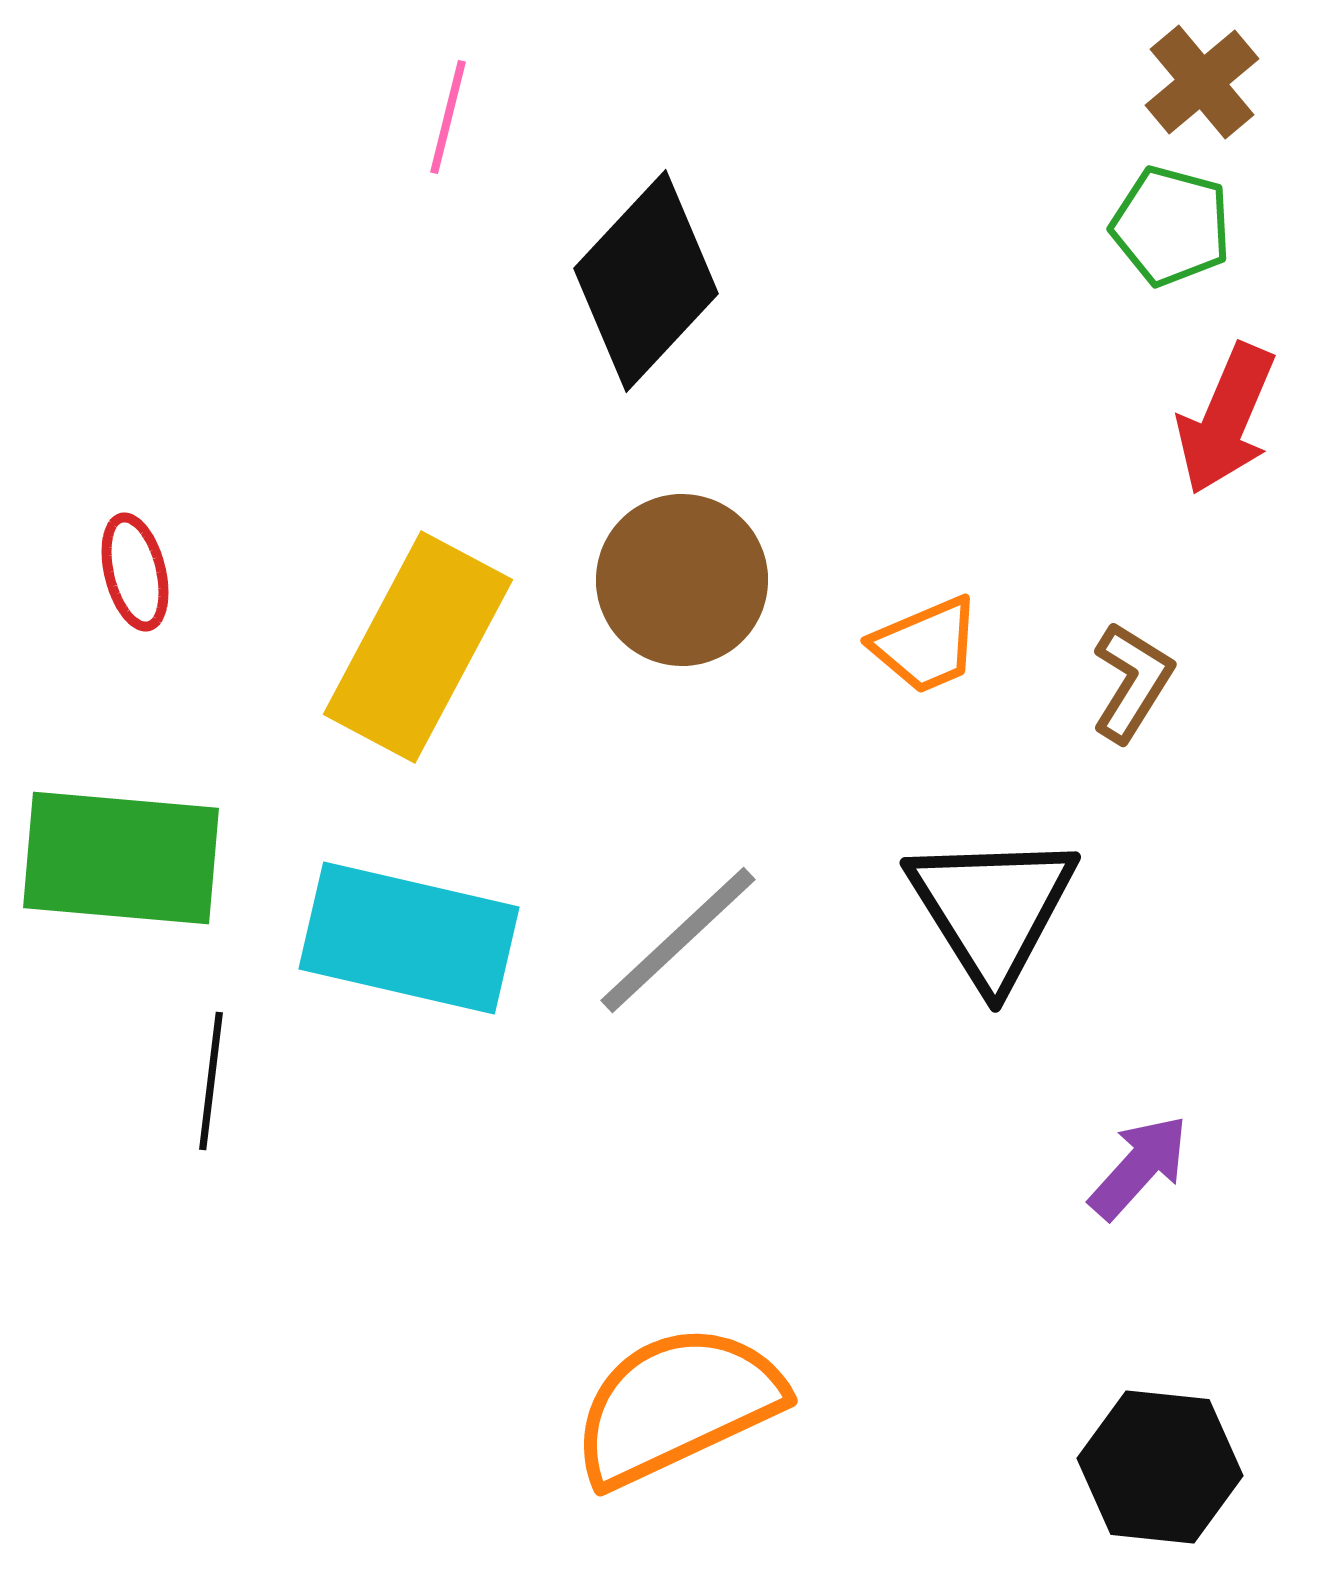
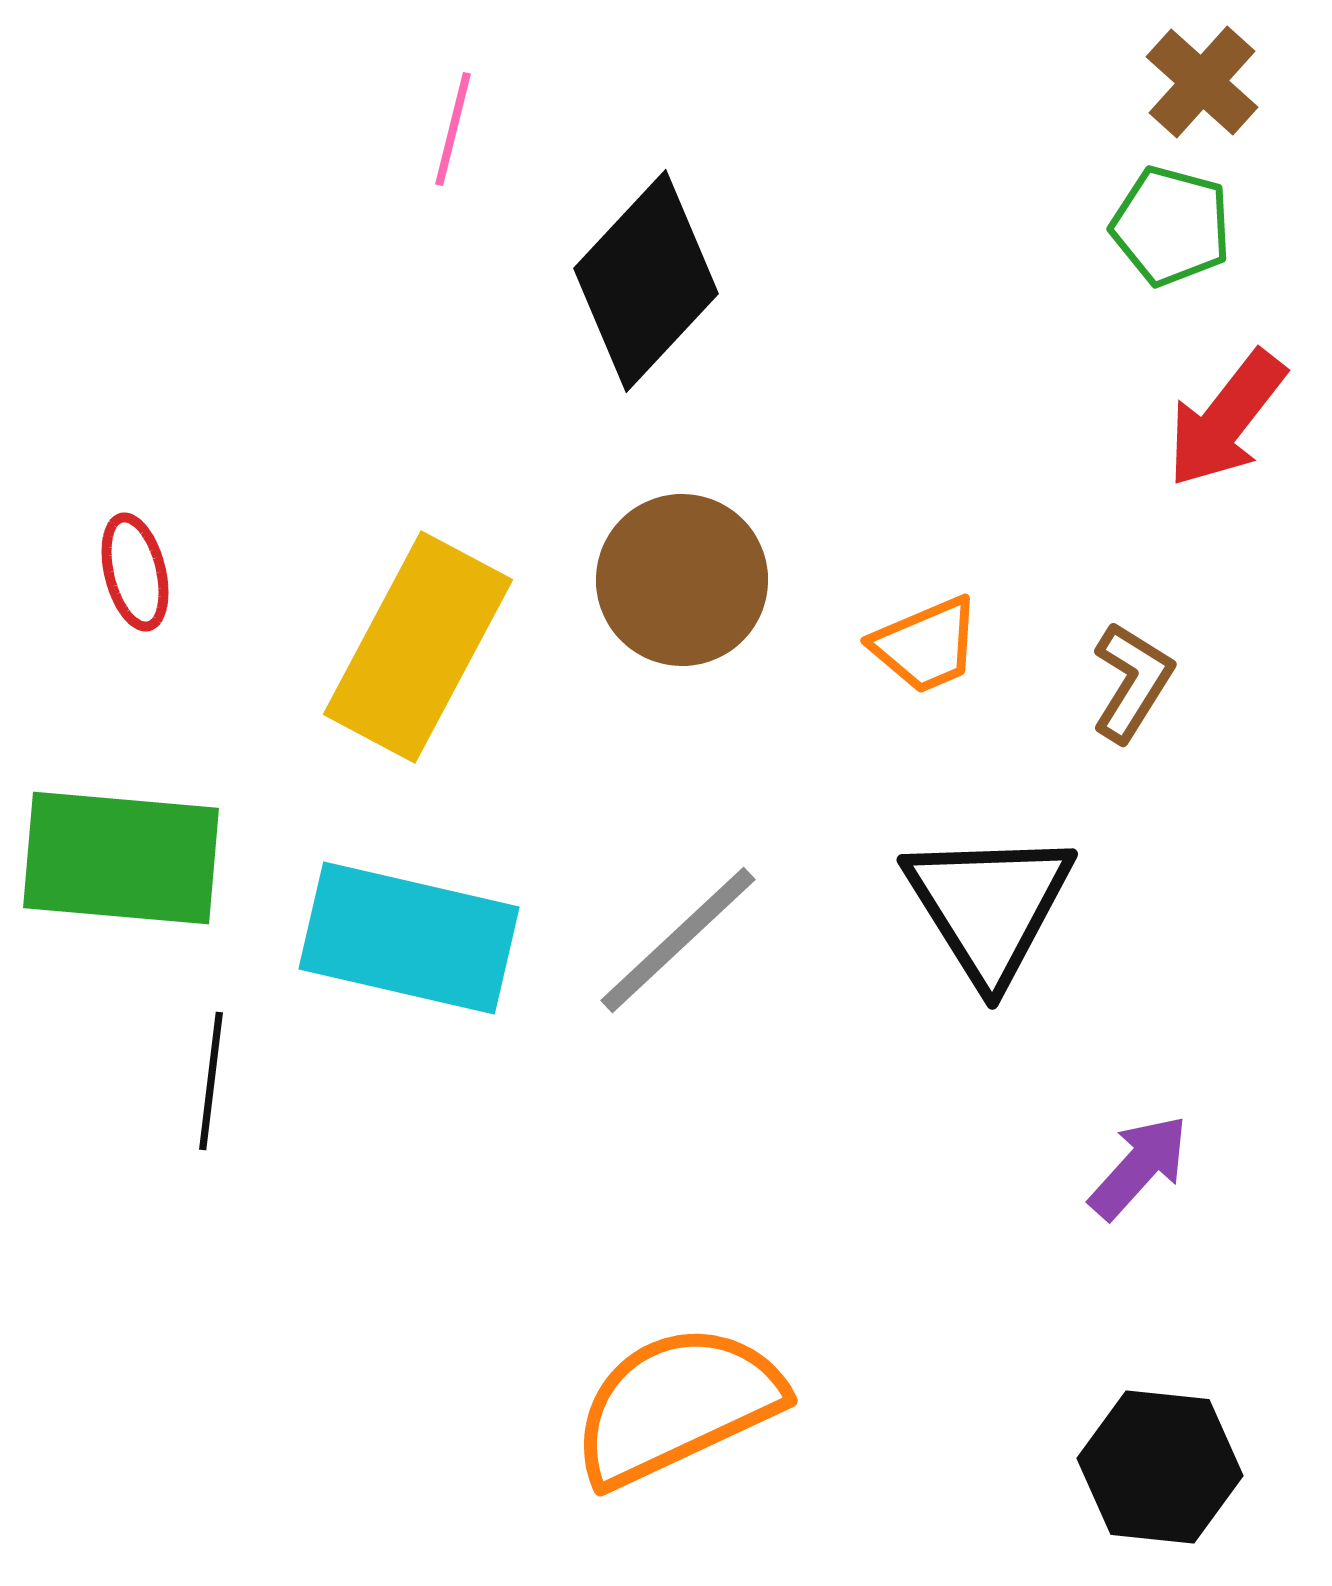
brown cross: rotated 8 degrees counterclockwise
pink line: moved 5 px right, 12 px down
red arrow: rotated 15 degrees clockwise
black triangle: moved 3 px left, 3 px up
